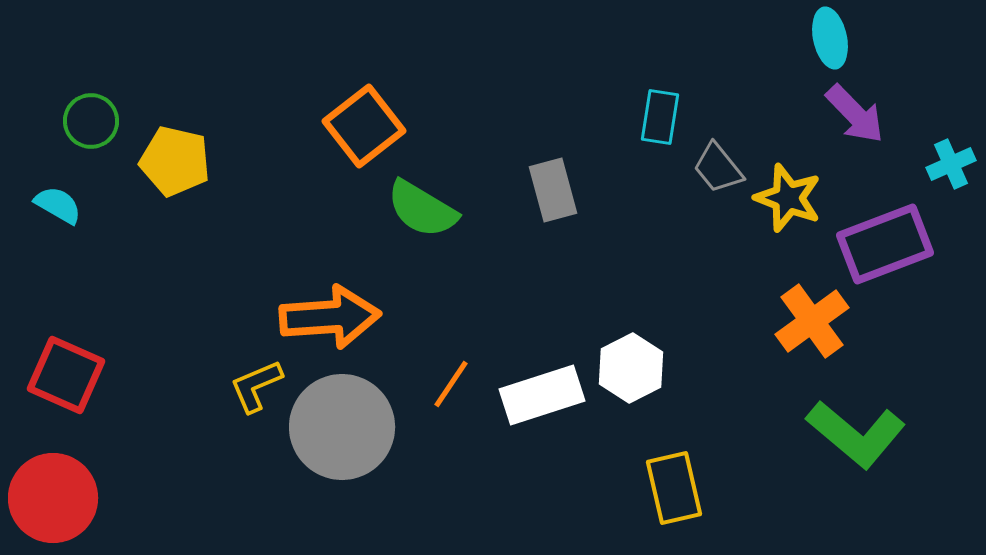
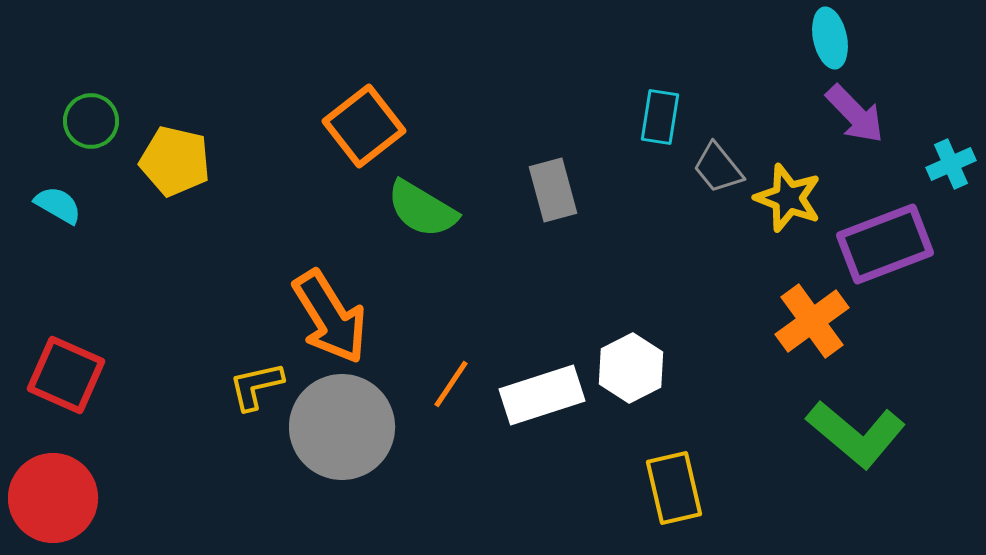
orange arrow: rotated 62 degrees clockwise
yellow L-shape: rotated 10 degrees clockwise
